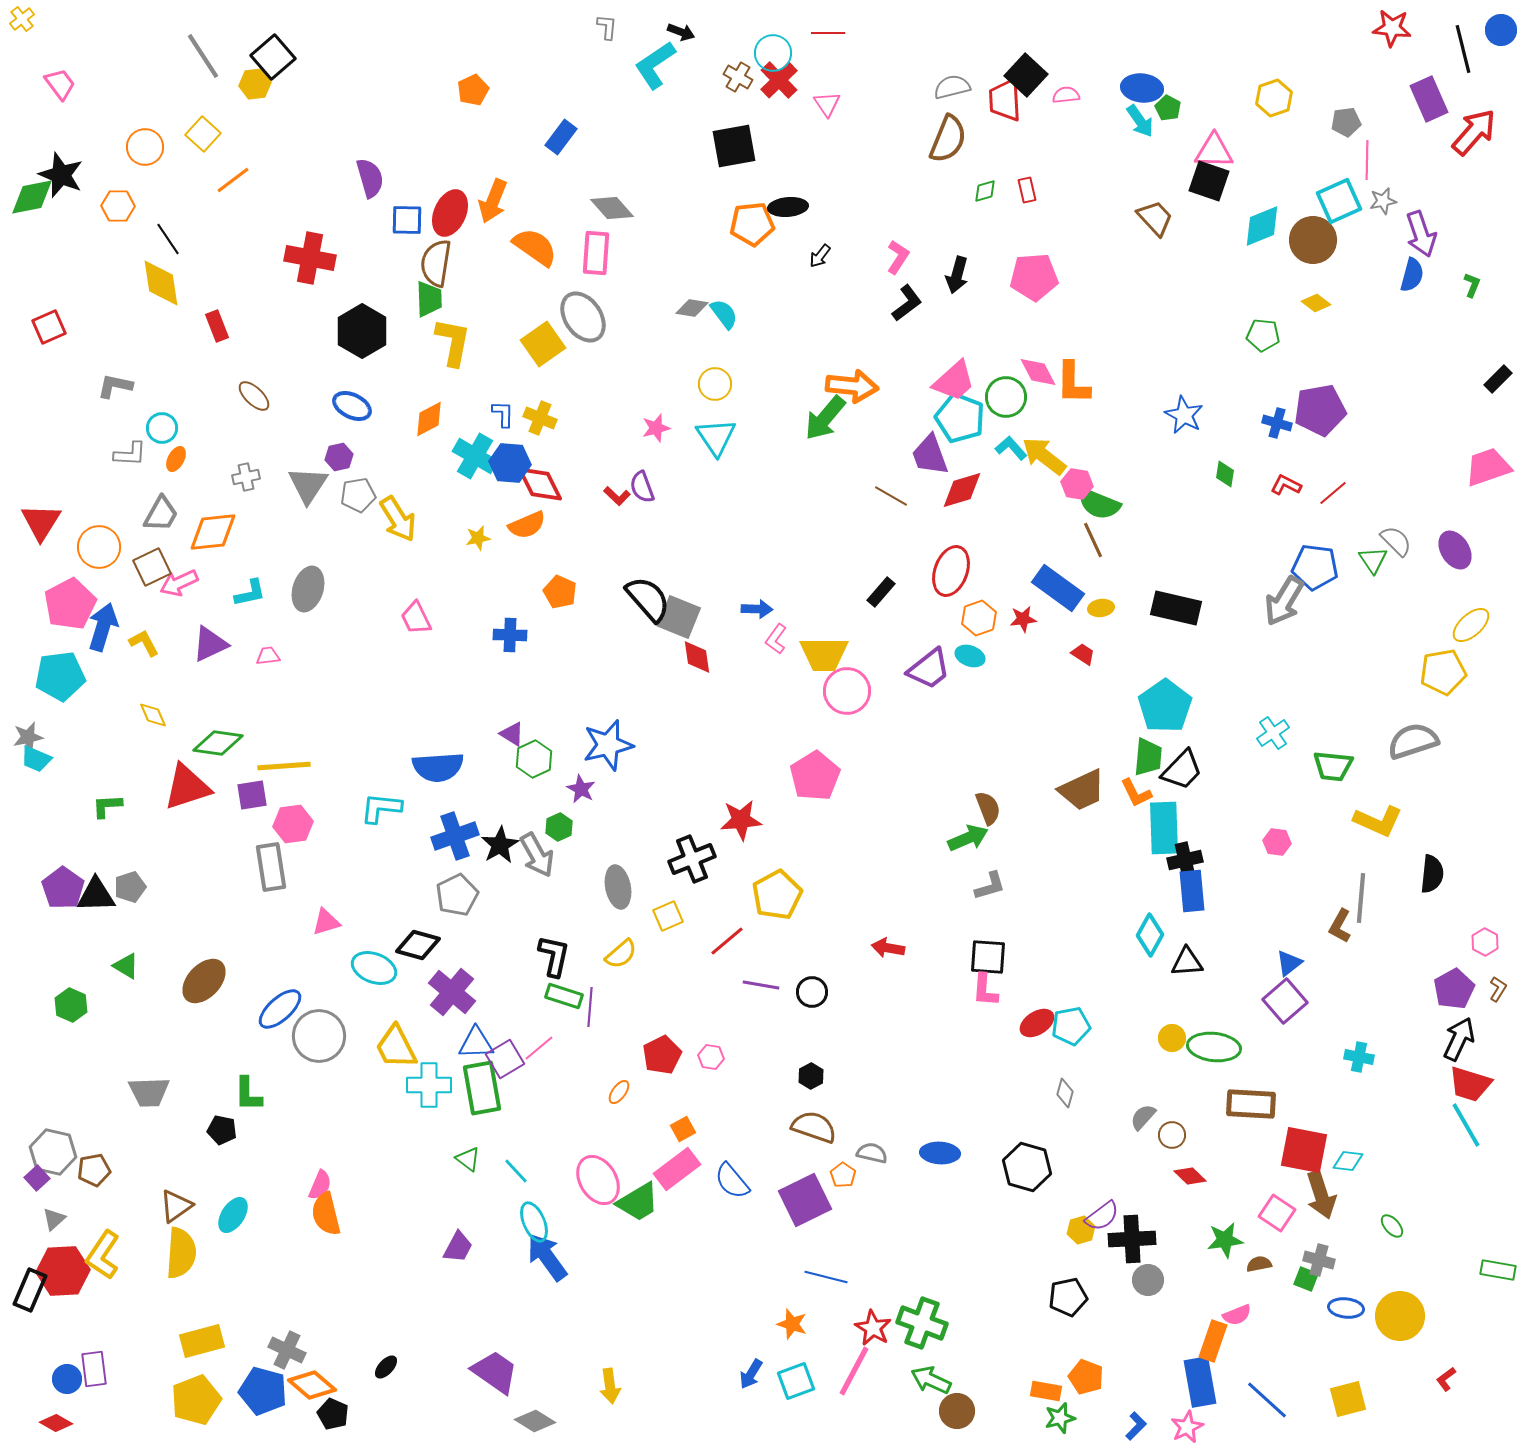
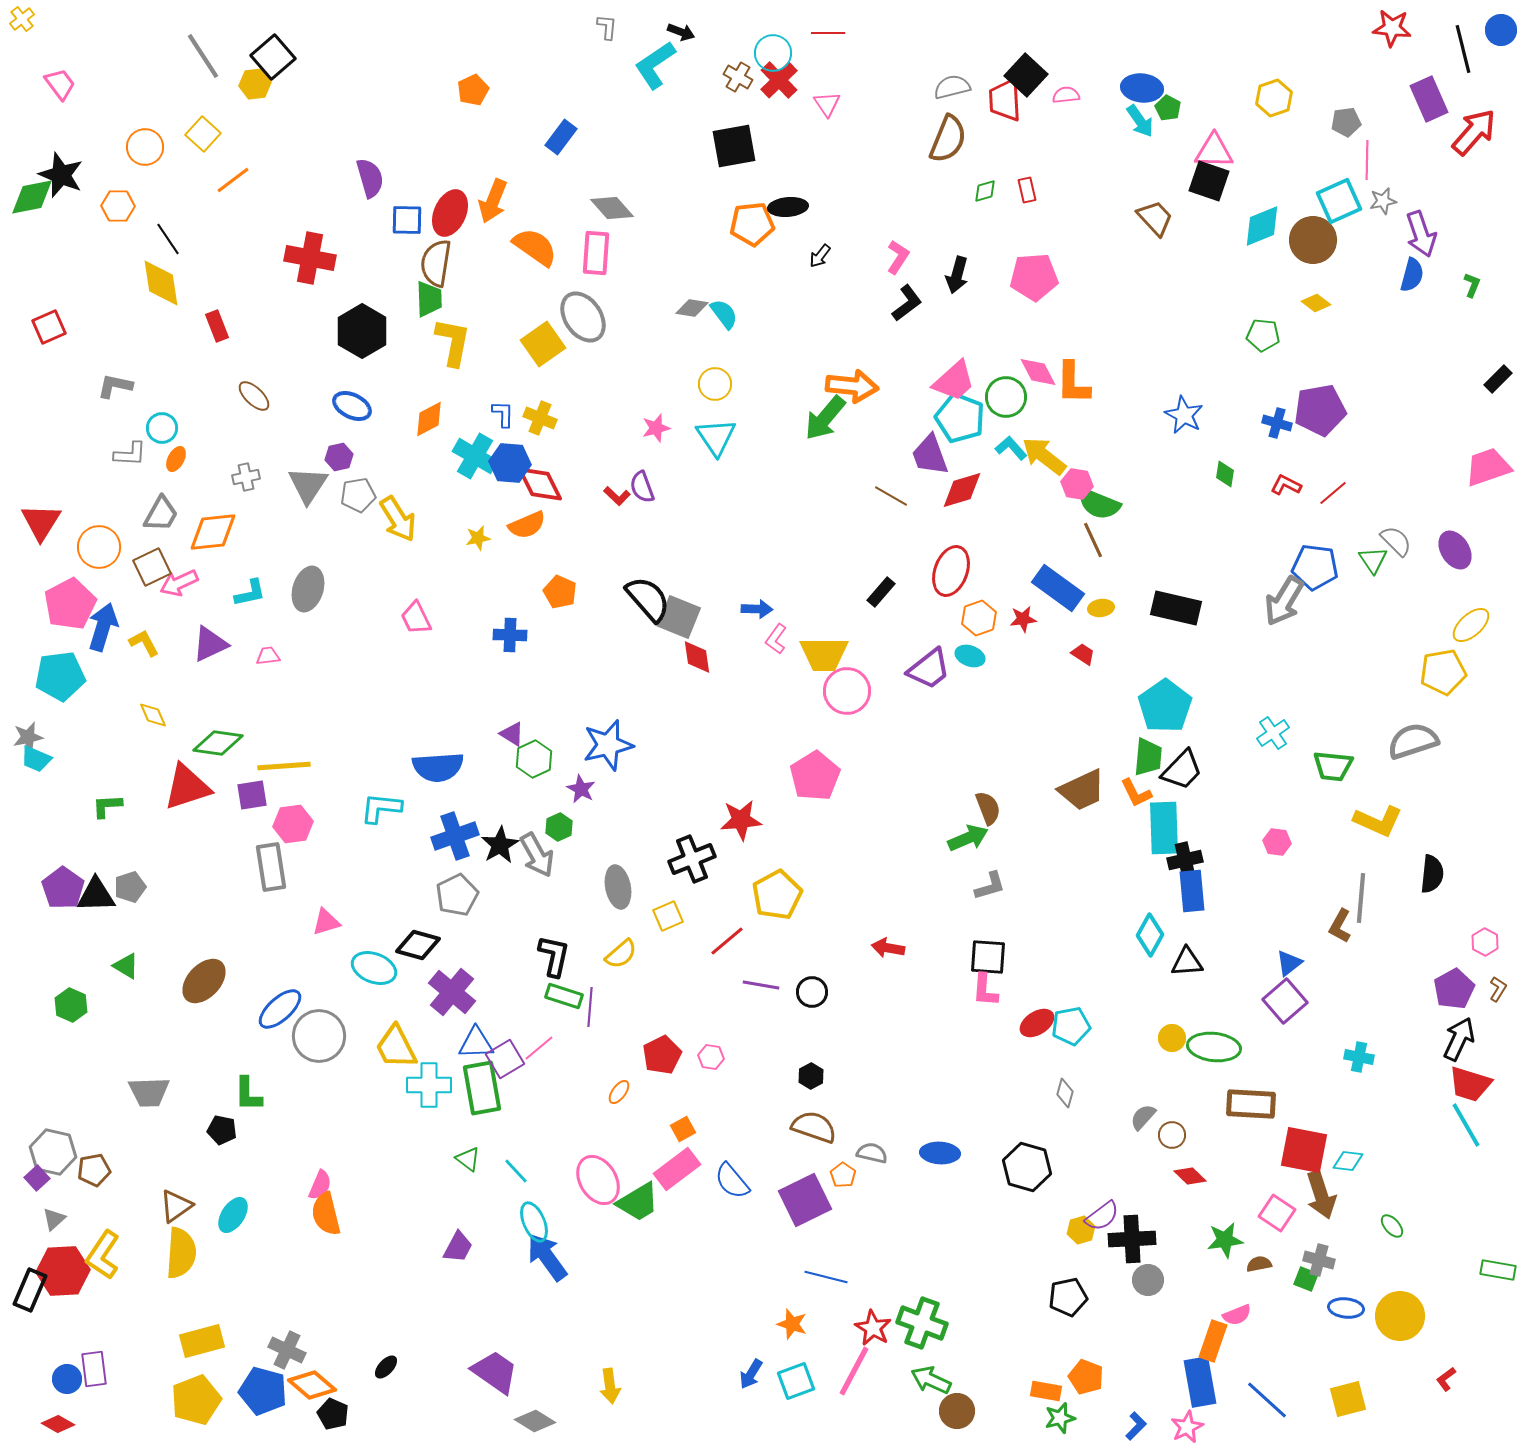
red diamond at (56, 1423): moved 2 px right, 1 px down
